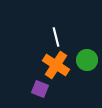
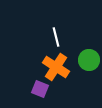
green circle: moved 2 px right
orange cross: moved 2 px down
